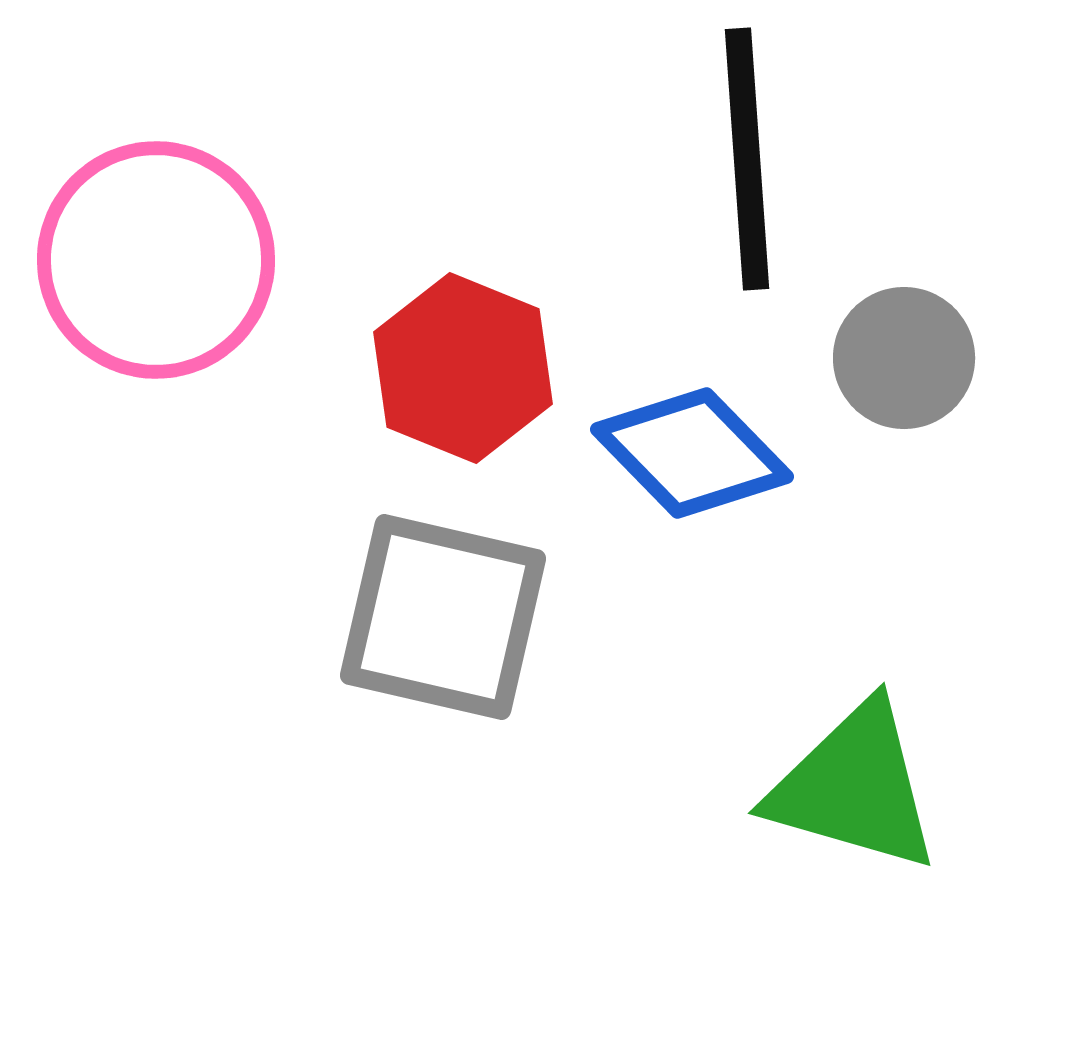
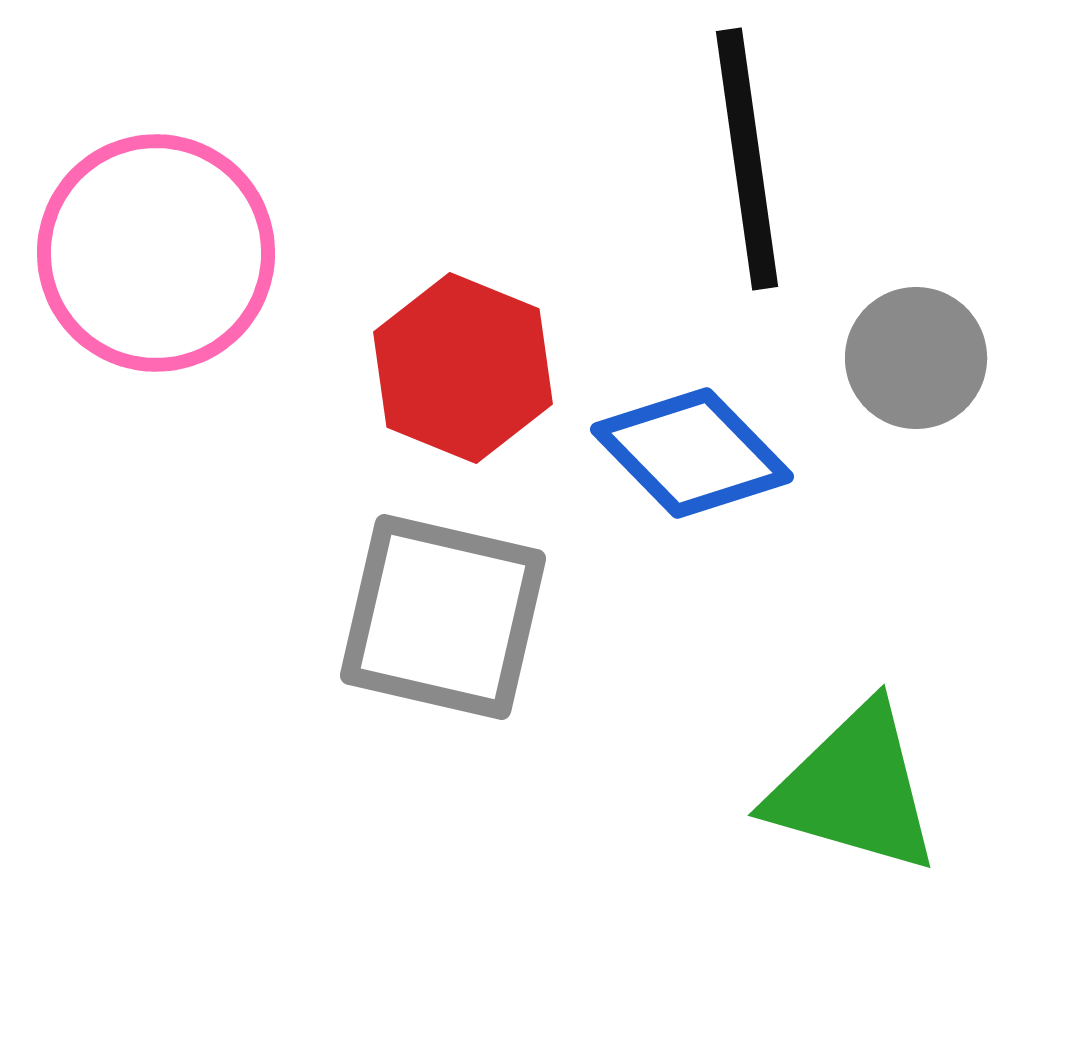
black line: rotated 4 degrees counterclockwise
pink circle: moved 7 px up
gray circle: moved 12 px right
green triangle: moved 2 px down
